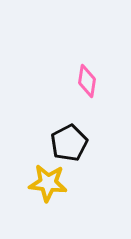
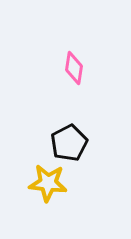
pink diamond: moved 13 px left, 13 px up
